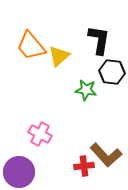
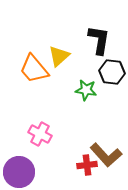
orange trapezoid: moved 3 px right, 23 px down
red cross: moved 3 px right, 1 px up
